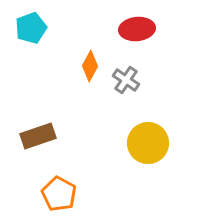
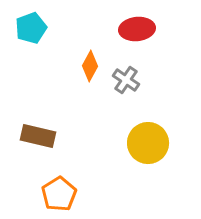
brown rectangle: rotated 32 degrees clockwise
orange pentagon: rotated 12 degrees clockwise
